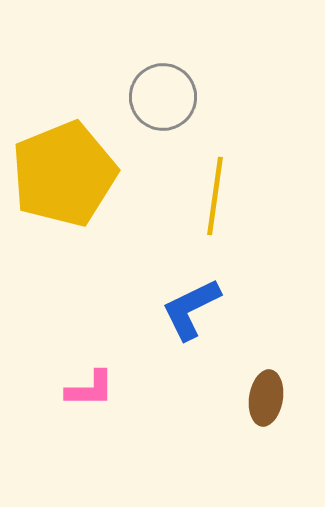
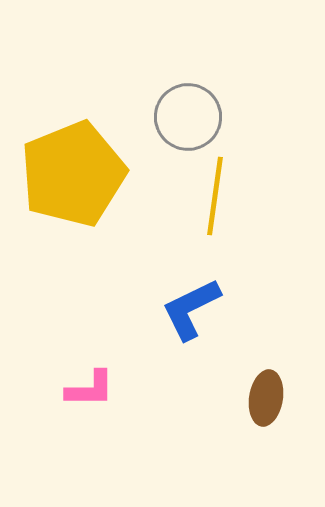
gray circle: moved 25 px right, 20 px down
yellow pentagon: moved 9 px right
